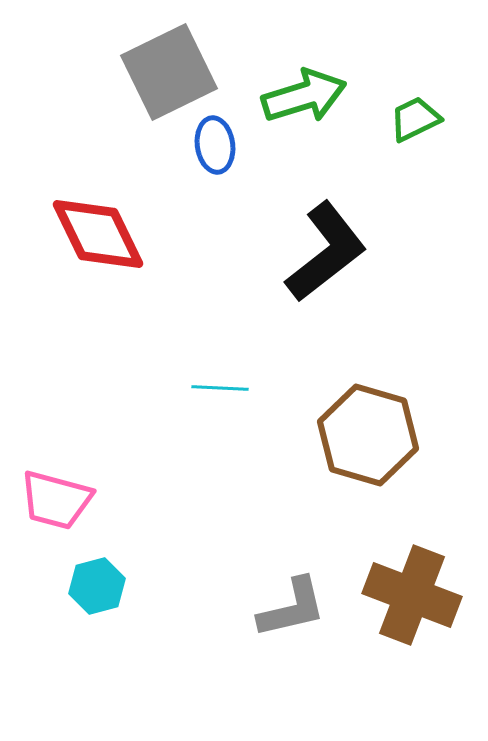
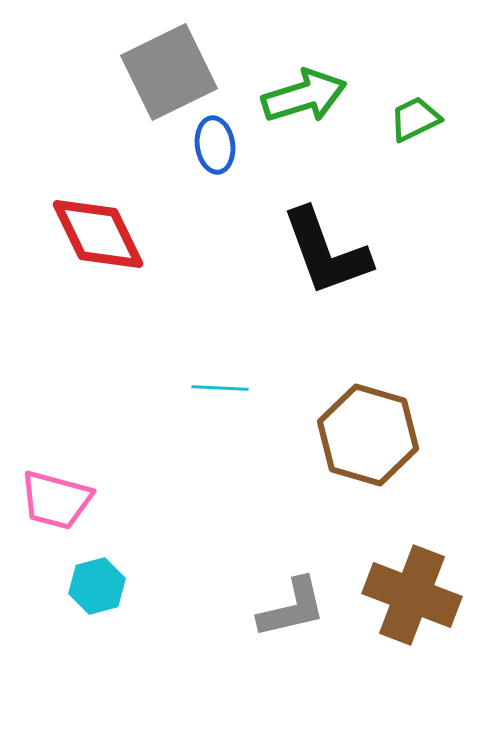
black L-shape: rotated 108 degrees clockwise
